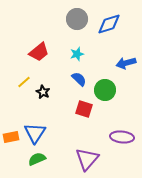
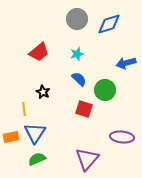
yellow line: moved 27 px down; rotated 56 degrees counterclockwise
